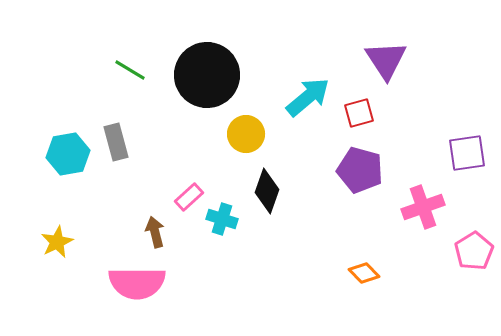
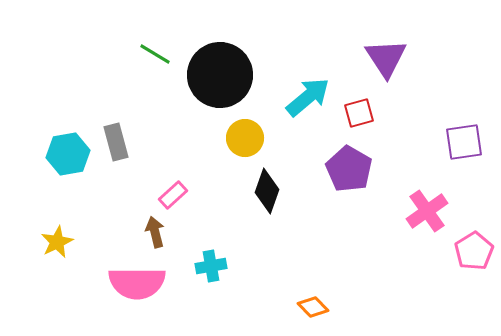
purple triangle: moved 2 px up
green line: moved 25 px right, 16 px up
black circle: moved 13 px right
yellow circle: moved 1 px left, 4 px down
purple square: moved 3 px left, 11 px up
purple pentagon: moved 11 px left, 1 px up; rotated 15 degrees clockwise
pink rectangle: moved 16 px left, 2 px up
pink cross: moved 4 px right, 4 px down; rotated 15 degrees counterclockwise
cyan cross: moved 11 px left, 47 px down; rotated 28 degrees counterclockwise
orange diamond: moved 51 px left, 34 px down
